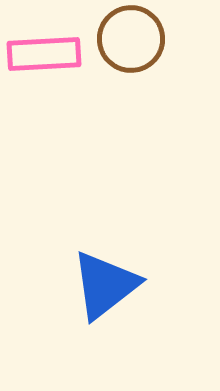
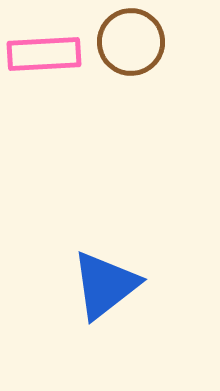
brown circle: moved 3 px down
